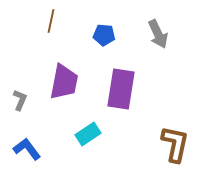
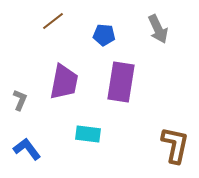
brown line: moved 2 px right; rotated 40 degrees clockwise
gray arrow: moved 5 px up
purple rectangle: moved 7 px up
cyan rectangle: rotated 40 degrees clockwise
brown L-shape: moved 1 px down
